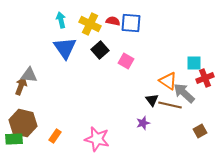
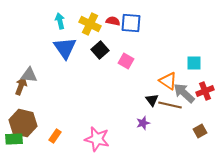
cyan arrow: moved 1 px left, 1 px down
red cross: moved 13 px down
